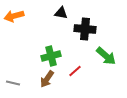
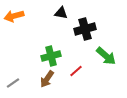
black cross: rotated 20 degrees counterclockwise
red line: moved 1 px right
gray line: rotated 48 degrees counterclockwise
